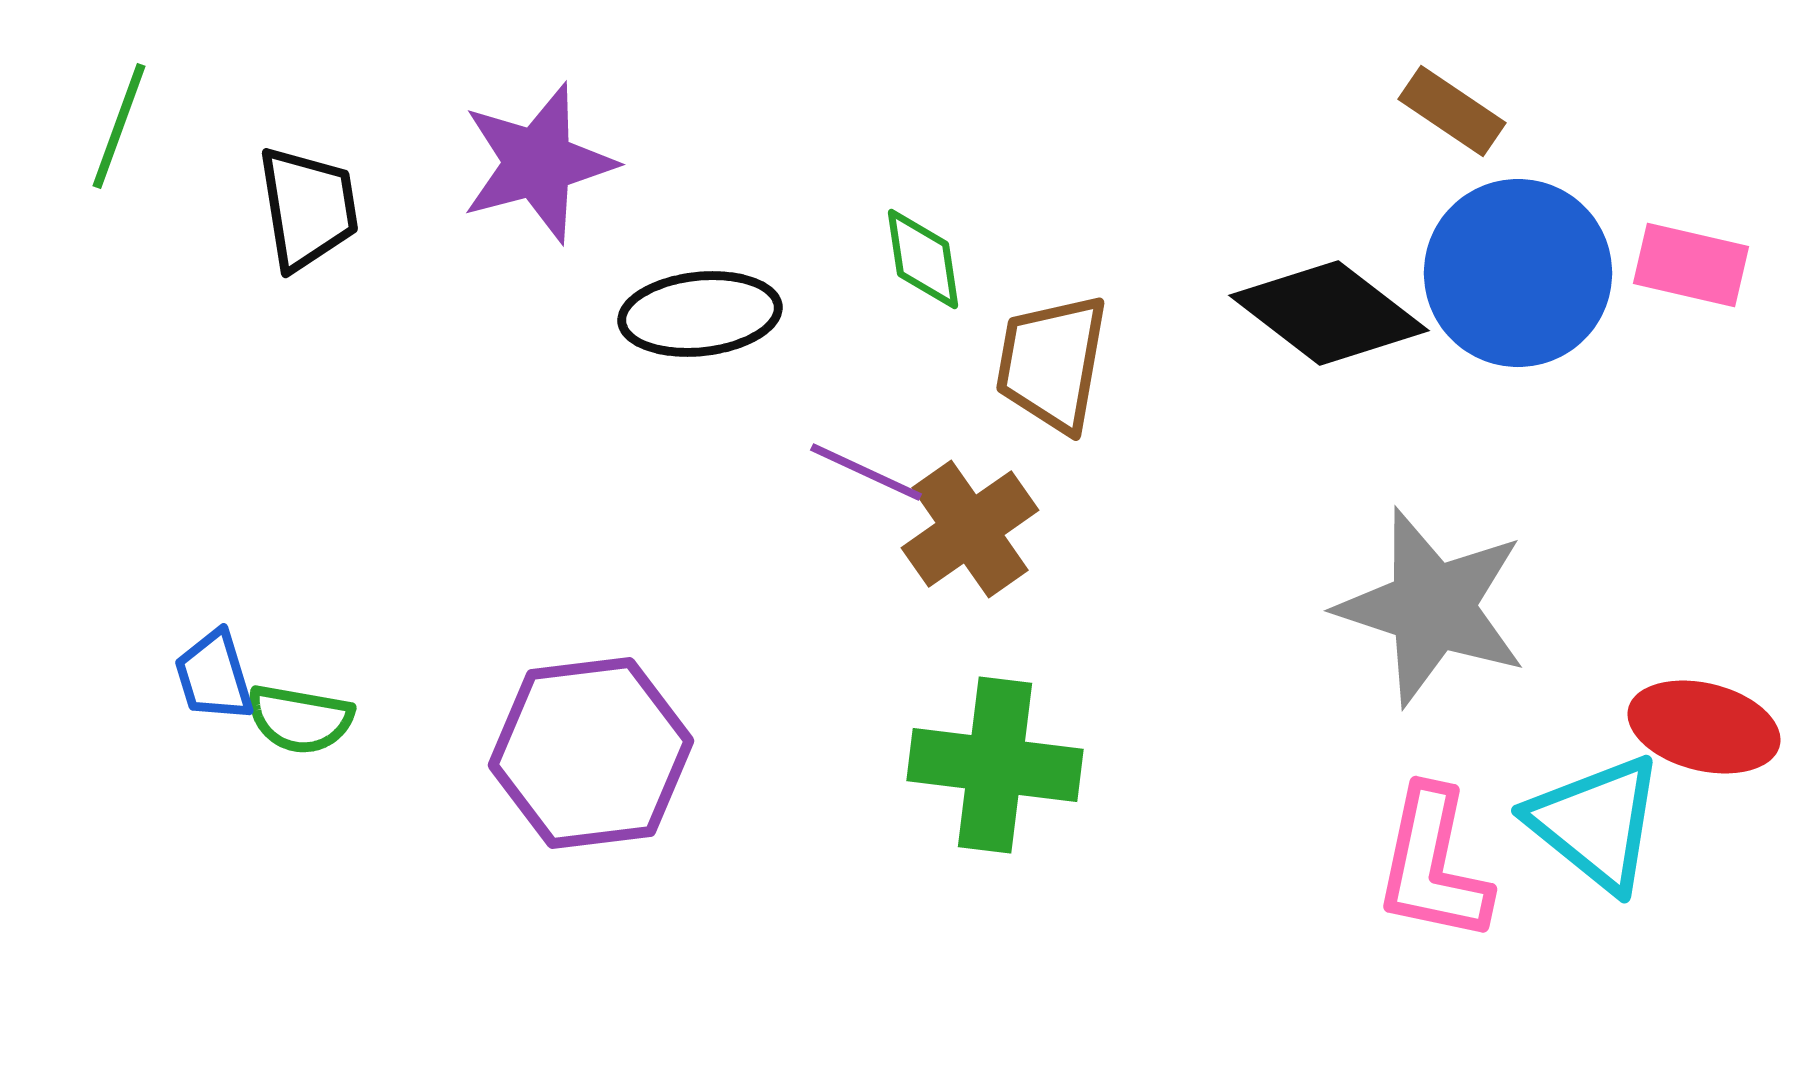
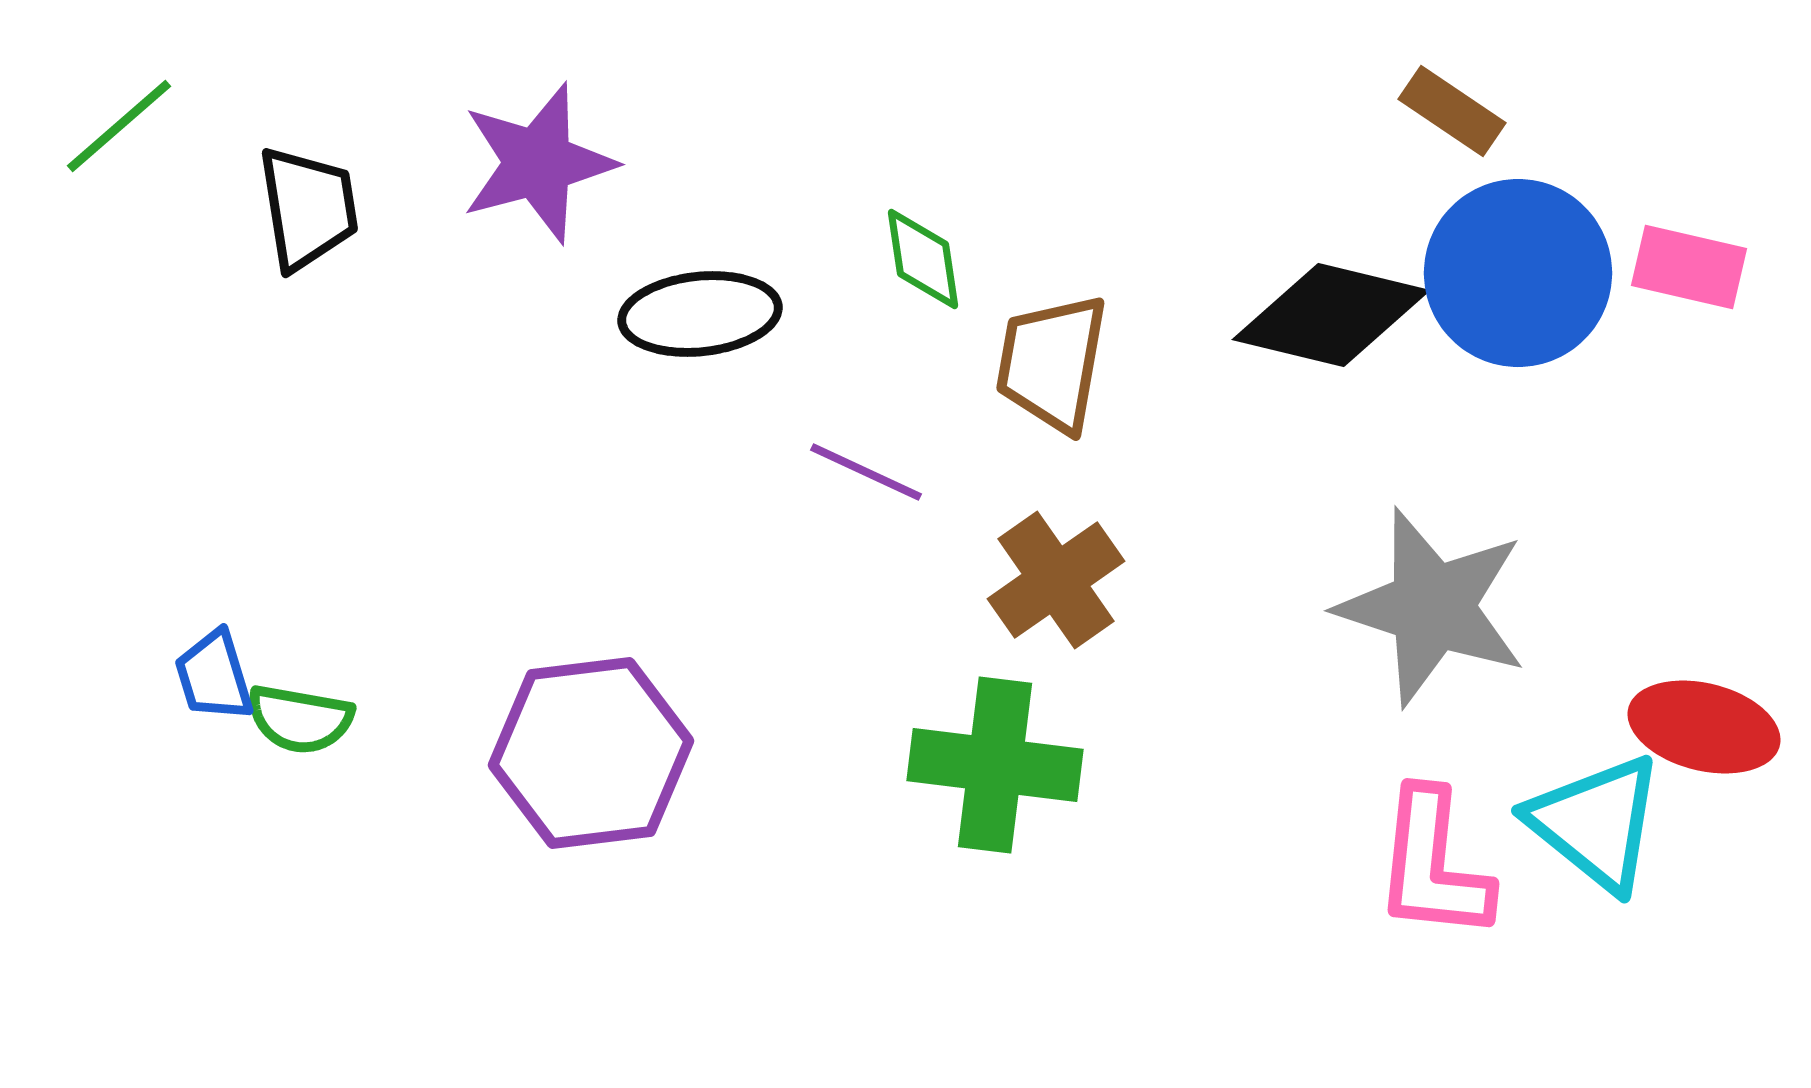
green line: rotated 29 degrees clockwise
pink rectangle: moved 2 px left, 2 px down
black diamond: moved 2 px right, 2 px down; rotated 24 degrees counterclockwise
brown cross: moved 86 px right, 51 px down
pink L-shape: rotated 6 degrees counterclockwise
